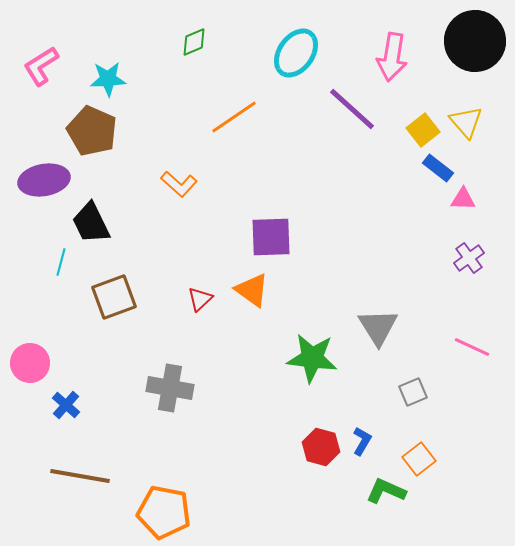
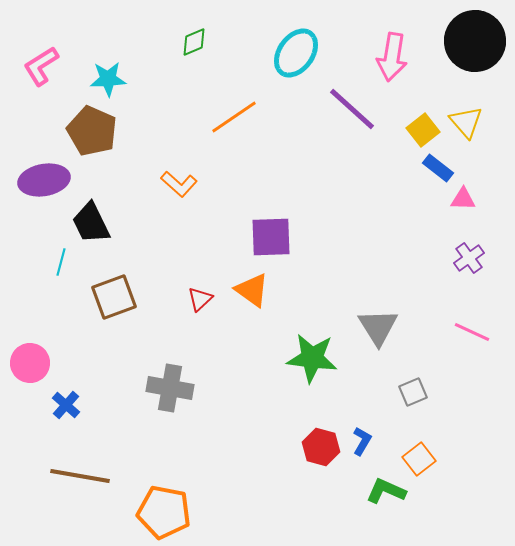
pink line: moved 15 px up
